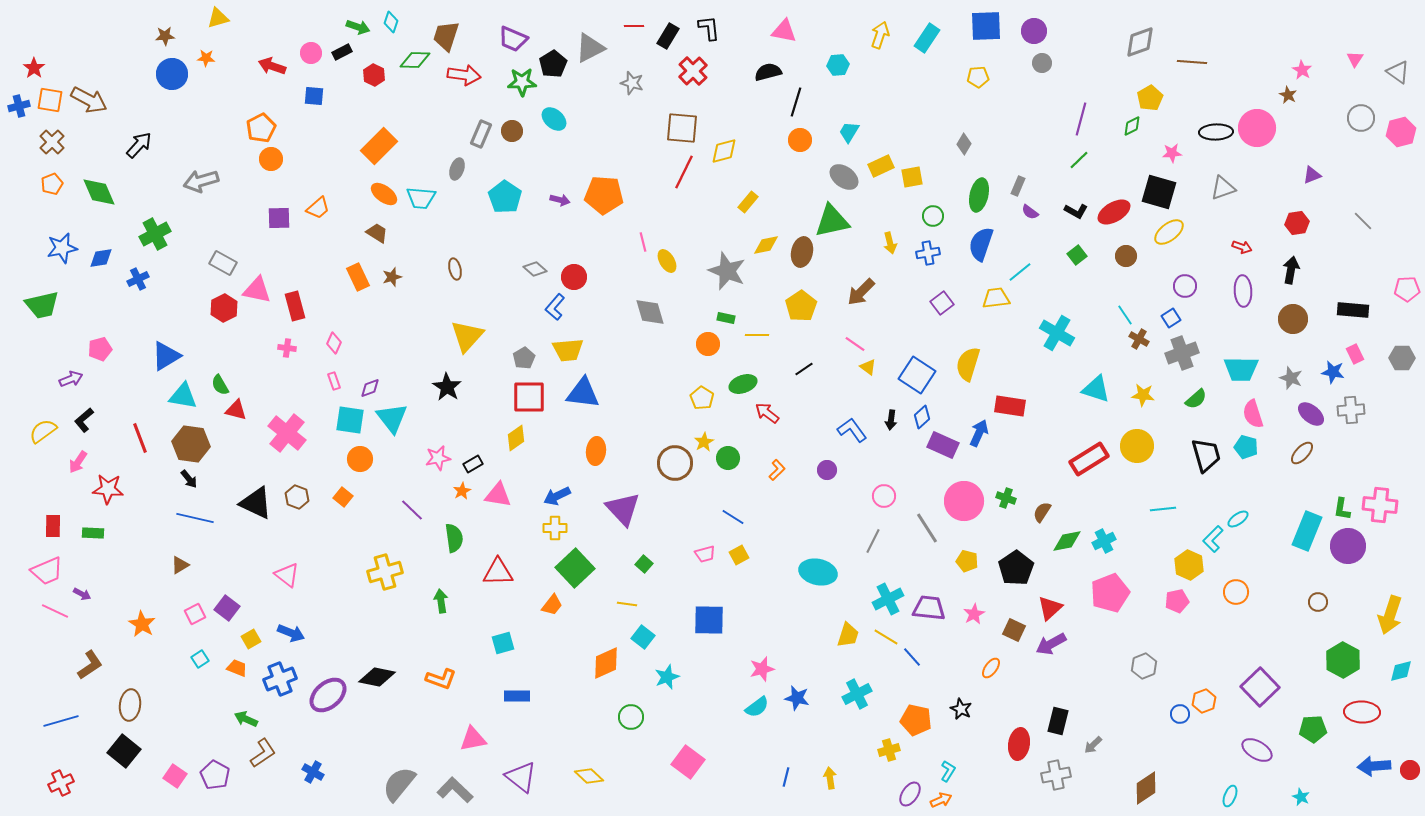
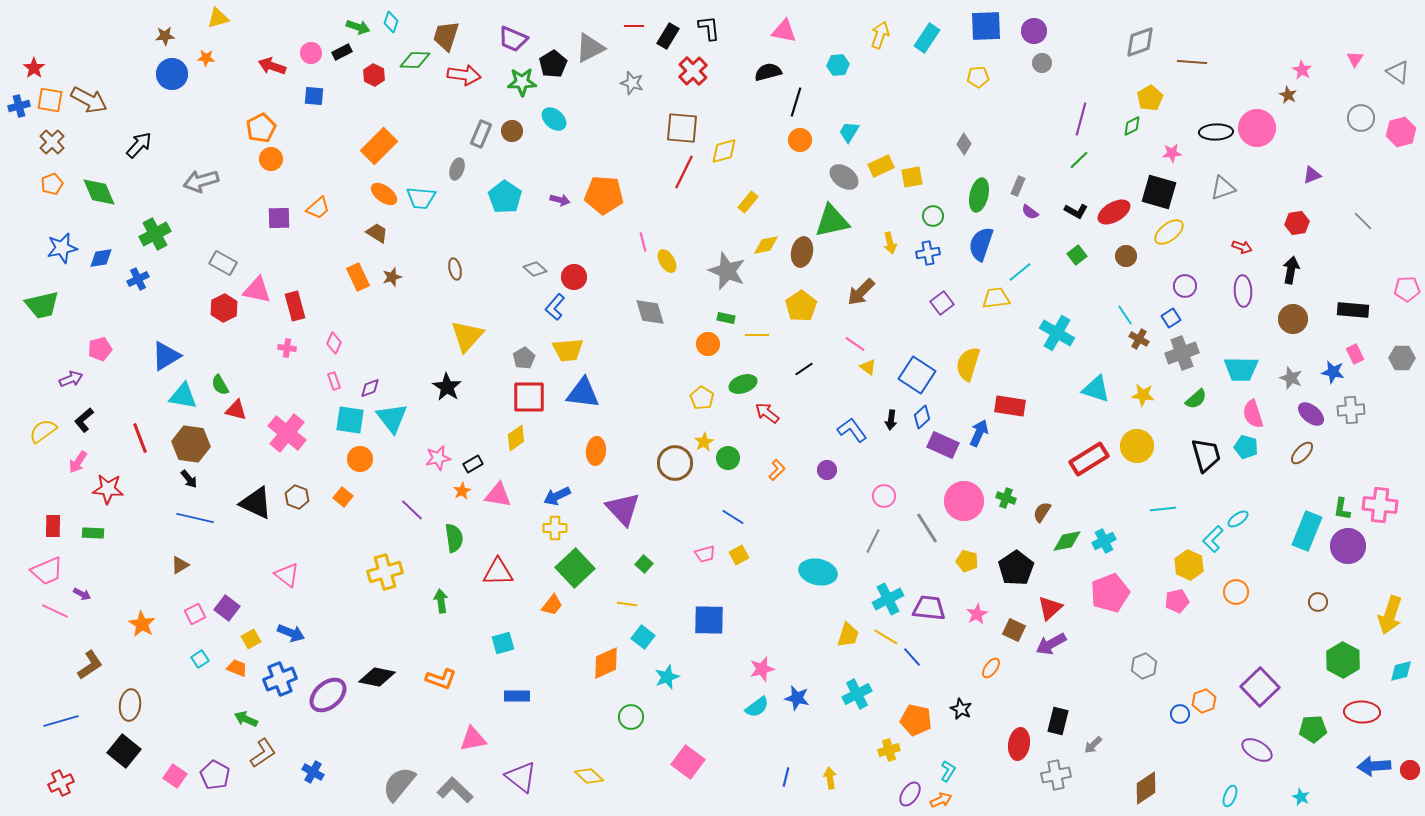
pink star at (974, 614): moved 3 px right
